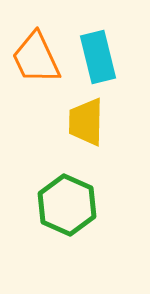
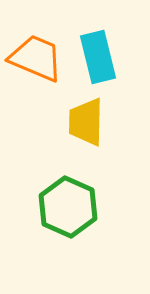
orange trapezoid: rotated 138 degrees clockwise
green hexagon: moved 1 px right, 2 px down
